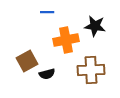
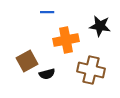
black star: moved 5 px right
brown cross: rotated 16 degrees clockwise
